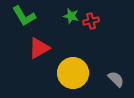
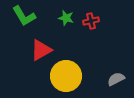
green star: moved 5 px left, 2 px down
red triangle: moved 2 px right, 2 px down
yellow circle: moved 7 px left, 3 px down
gray semicircle: rotated 72 degrees counterclockwise
